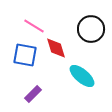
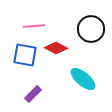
pink line: rotated 35 degrees counterclockwise
red diamond: rotated 45 degrees counterclockwise
cyan ellipse: moved 1 px right, 3 px down
